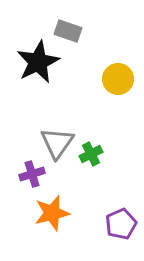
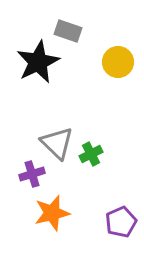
yellow circle: moved 17 px up
gray triangle: rotated 21 degrees counterclockwise
purple pentagon: moved 2 px up
